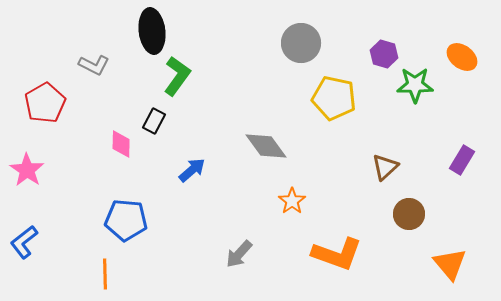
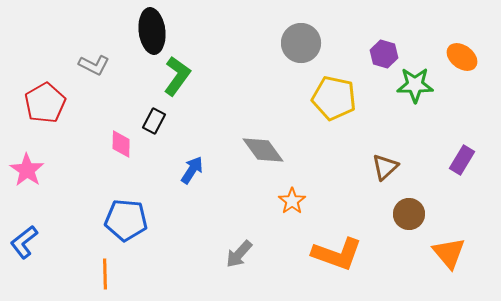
gray diamond: moved 3 px left, 4 px down
blue arrow: rotated 16 degrees counterclockwise
orange triangle: moved 1 px left, 11 px up
